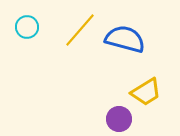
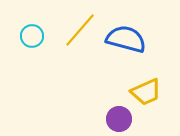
cyan circle: moved 5 px right, 9 px down
blue semicircle: moved 1 px right
yellow trapezoid: rotated 8 degrees clockwise
